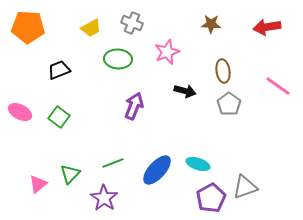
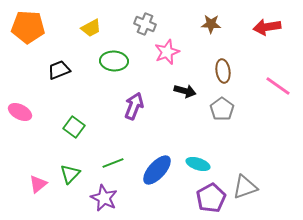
gray cross: moved 13 px right, 1 px down
green ellipse: moved 4 px left, 2 px down
gray pentagon: moved 7 px left, 5 px down
green square: moved 15 px right, 10 px down
purple star: rotated 8 degrees counterclockwise
